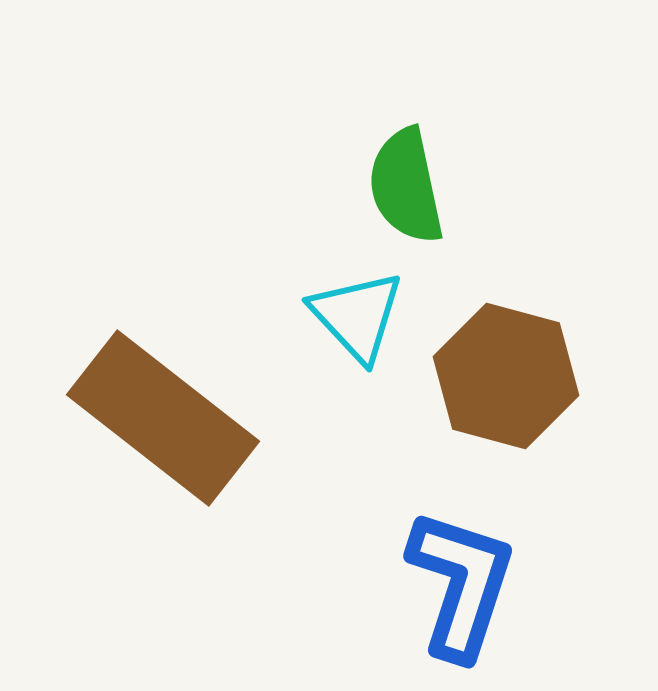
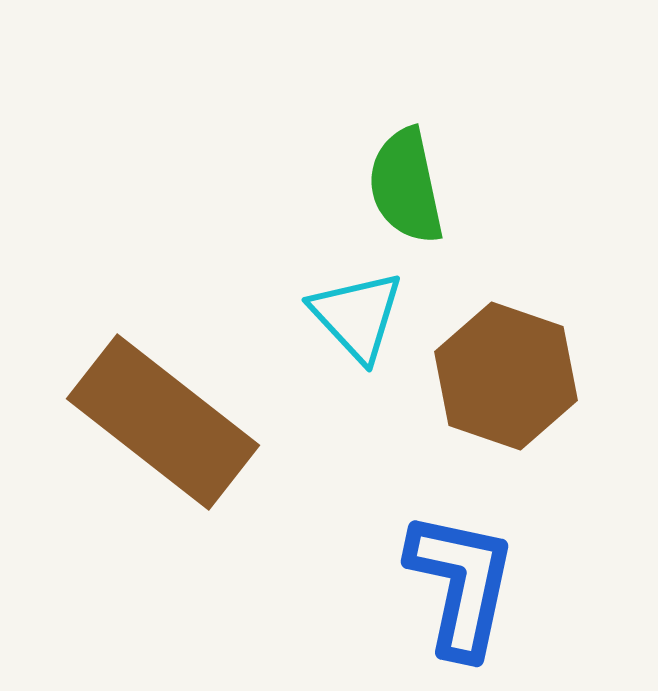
brown hexagon: rotated 4 degrees clockwise
brown rectangle: moved 4 px down
blue L-shape: rotated 6 degrees counterclockwise
